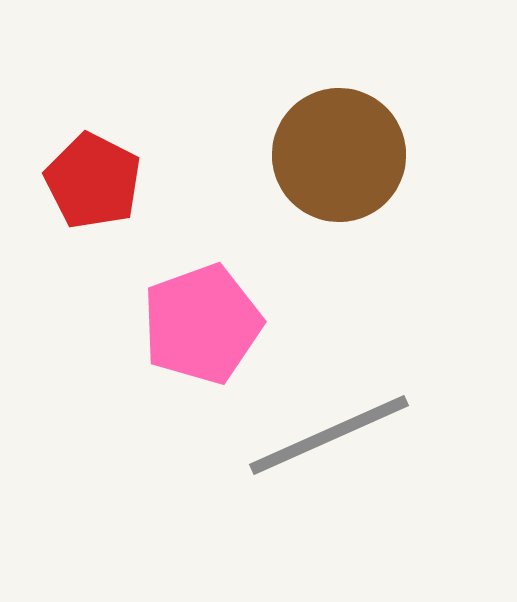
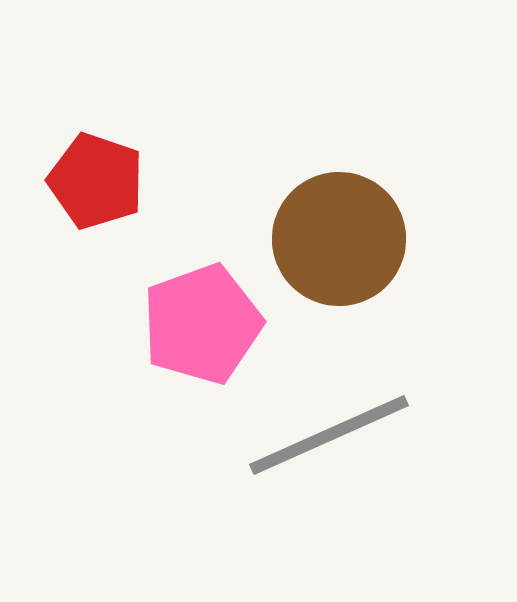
brown circle: moved 84 px down
red pentagon: moved 3 px right; rotated 8 degrees counterclockwise
